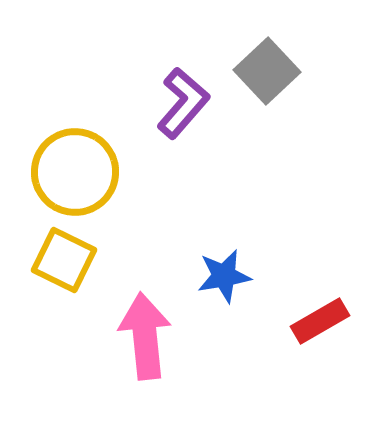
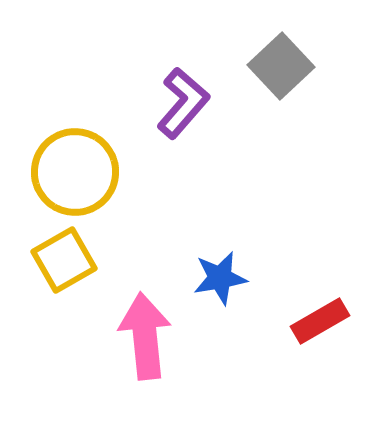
gray square: moved 14 px right, 5 px up
yellow square: rotated 34 degrees clockwise
blue star: moved 4 px left, 2 px down
